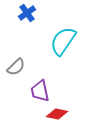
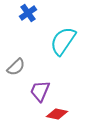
blue cross: moved 1 px right
purple trapezoid: rotated 35 degrees clockwise
